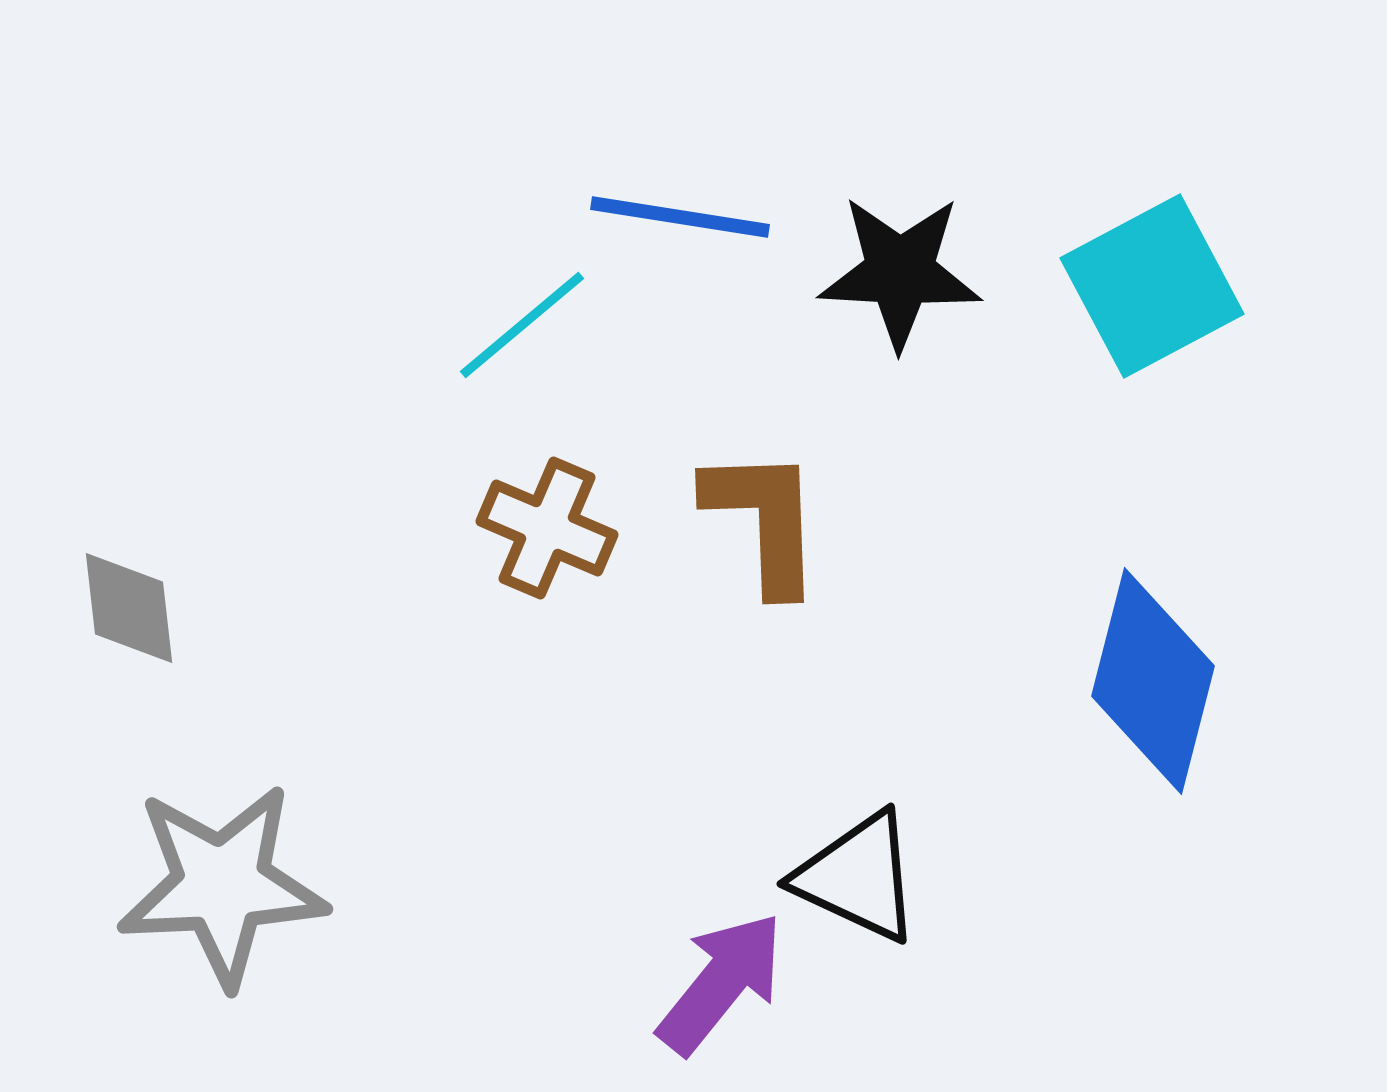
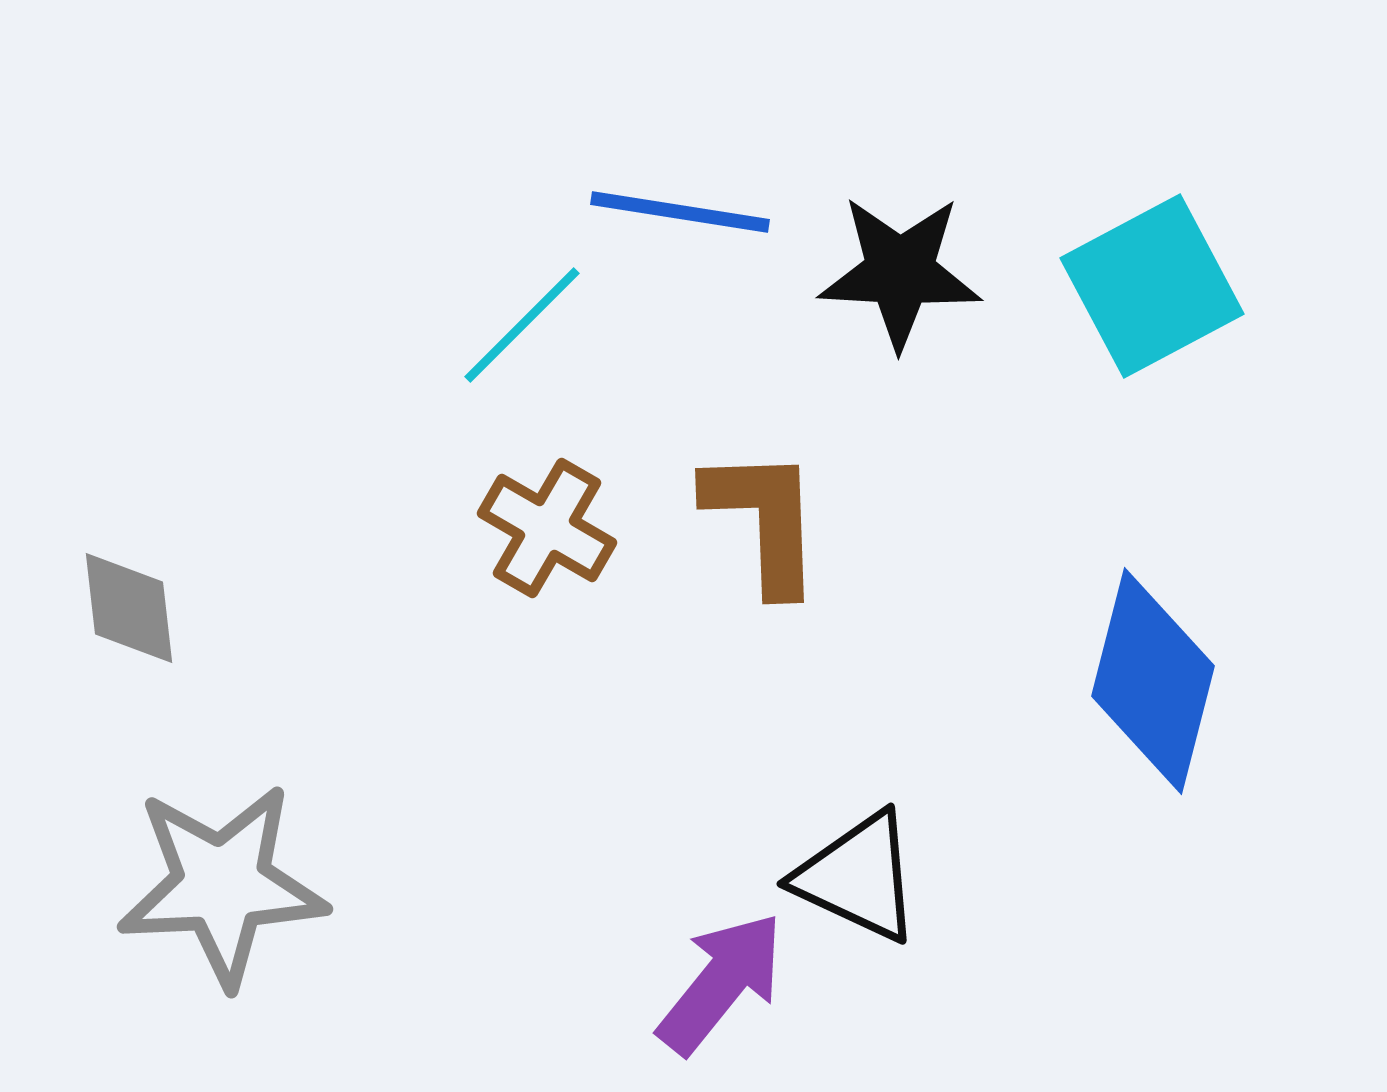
blue line: moved 5 px up
cyan line: rotated 5 degrees counterclockwise
brown cross: rotated 7 degrees clockwise
